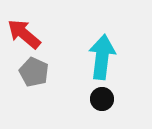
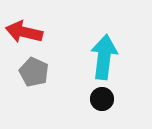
red arrow: moved 2 px up; rotated 27 degrees counterclockwise
cyan arrow: moved 2 px right
